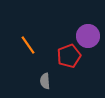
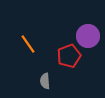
orange line: moved 1 px up
